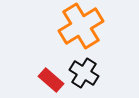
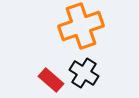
orange cross: rotated 12 degrees clockwise
